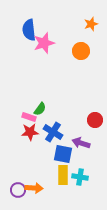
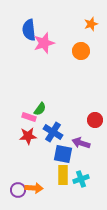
red star: moved 2 px left, 4 px down
cyan cross: moved 1 px right, 2 px down; rotated 28 degrees counterclockwise
